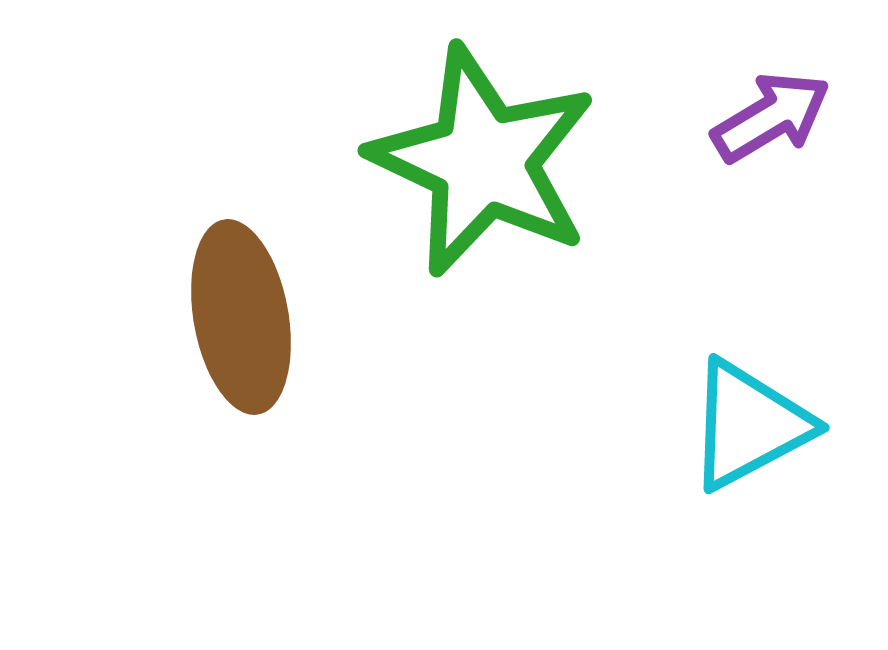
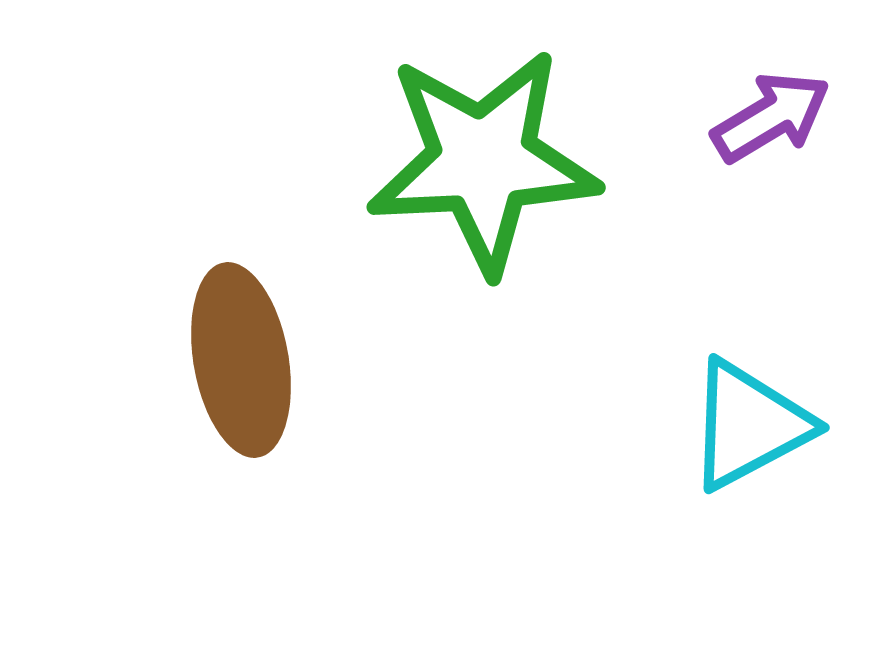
green star: rotated 28 degrees counterclockwise
brown ellipse: moved 43 px down
